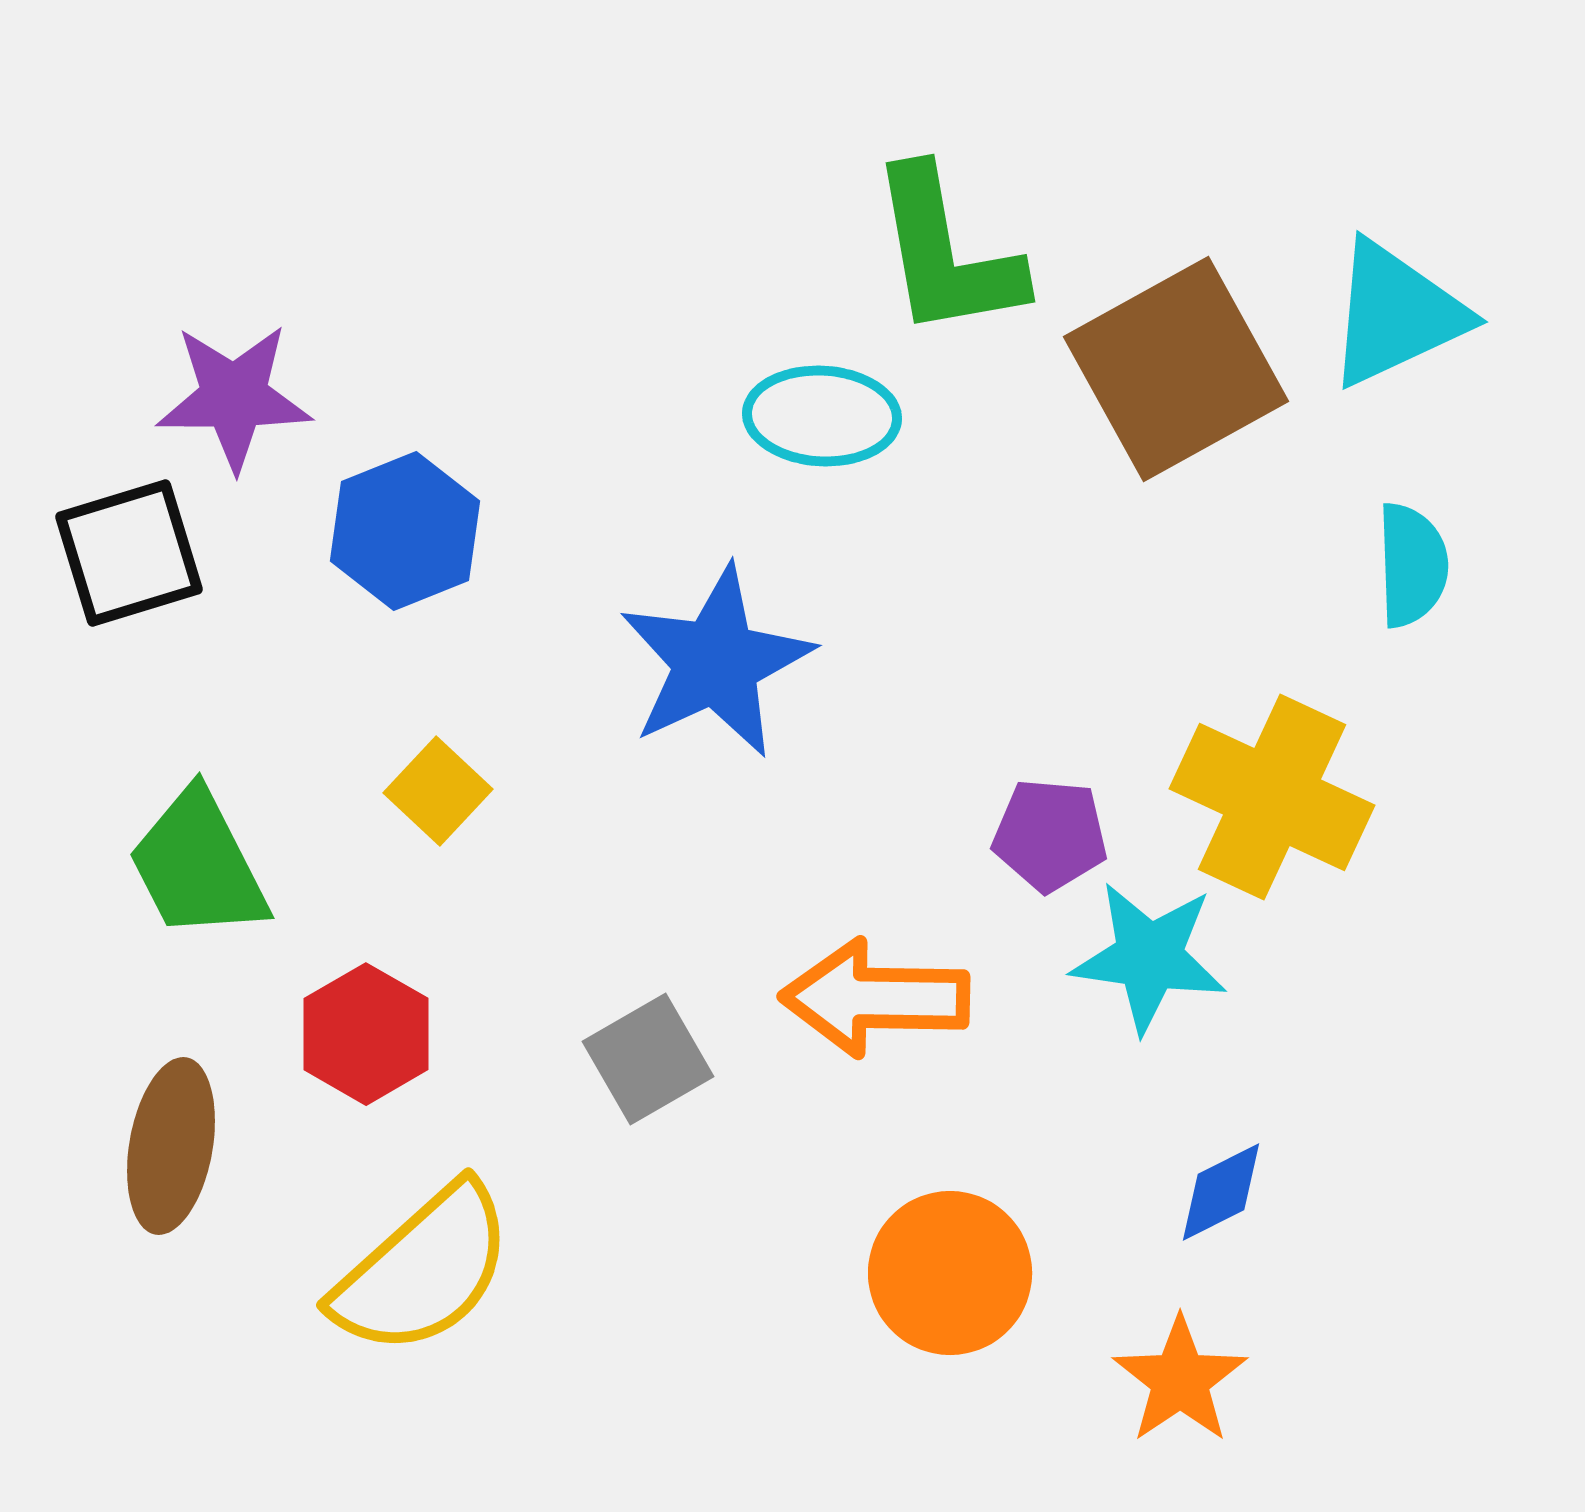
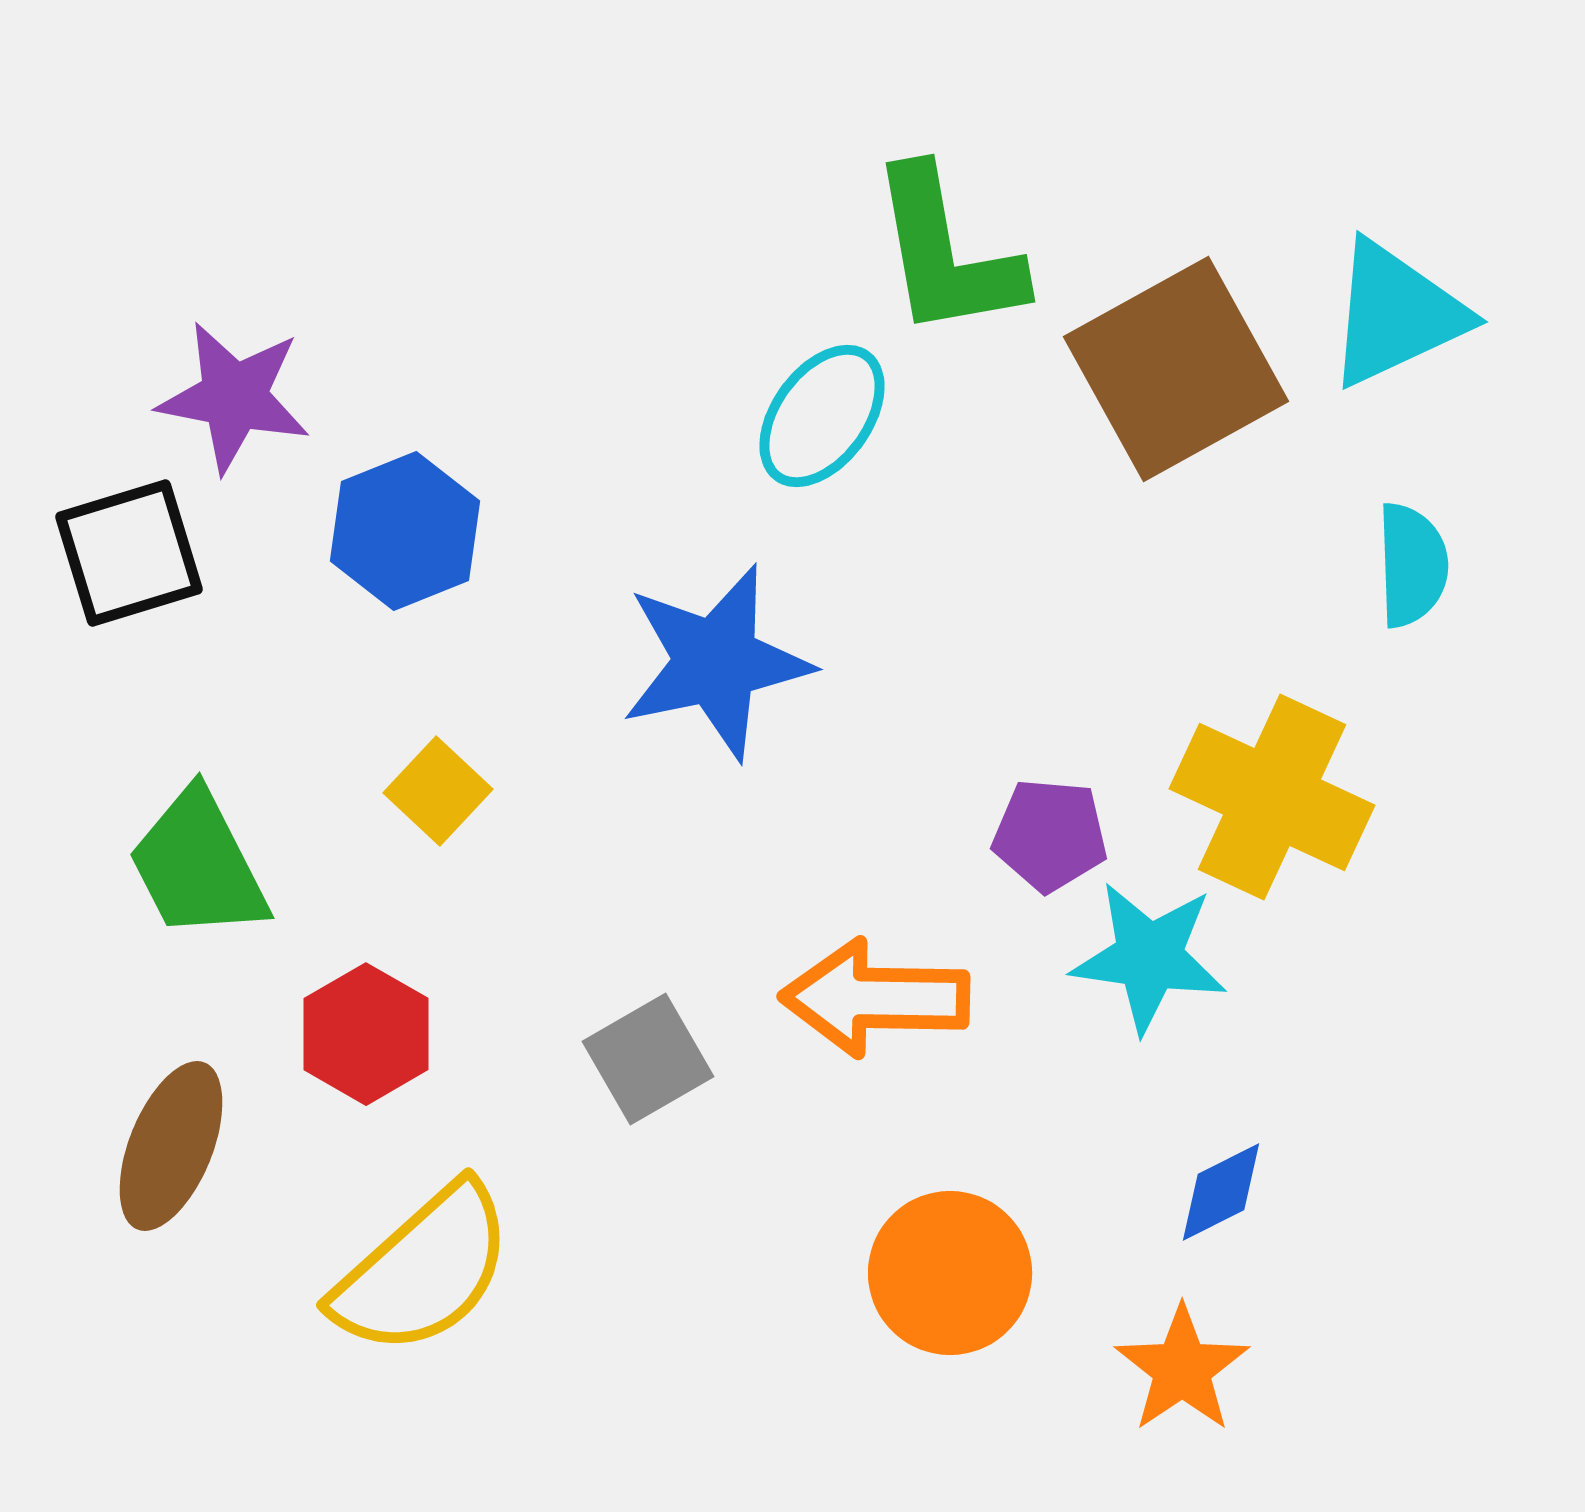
purple star: rotated 11 degrees clockwise
cyan ellipse: rotated 57 degrees counterclockwise
blue star: rotated 13 degrees clockwise
brown ellipse: rotated 12 degrees clockwise
orange star: moved 2 px right, 11 px up
